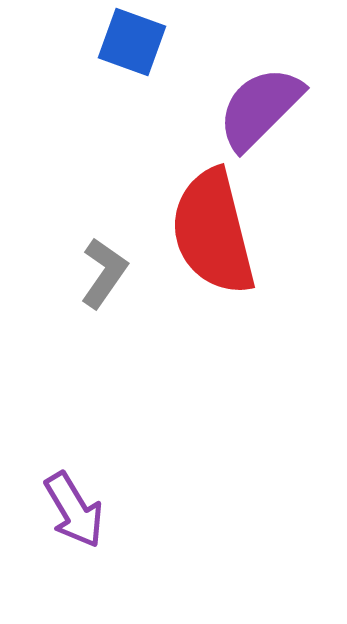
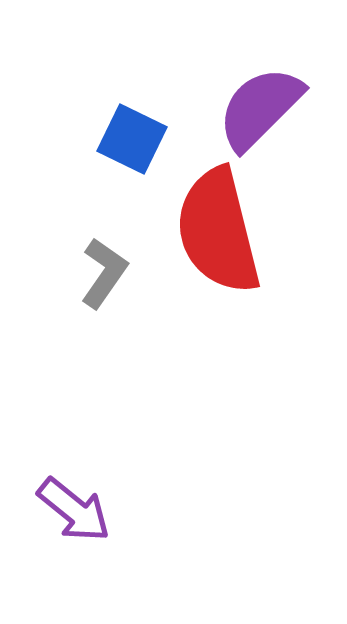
blue square: moved 97 px down; rotated 6 degrees clockwise
red semicircle: moved 5 px right, 1 px up
purple arrow: rotated 20 degrees counterclockwise
